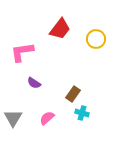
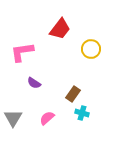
yellow circle: moved 5 px left, 10 px down
